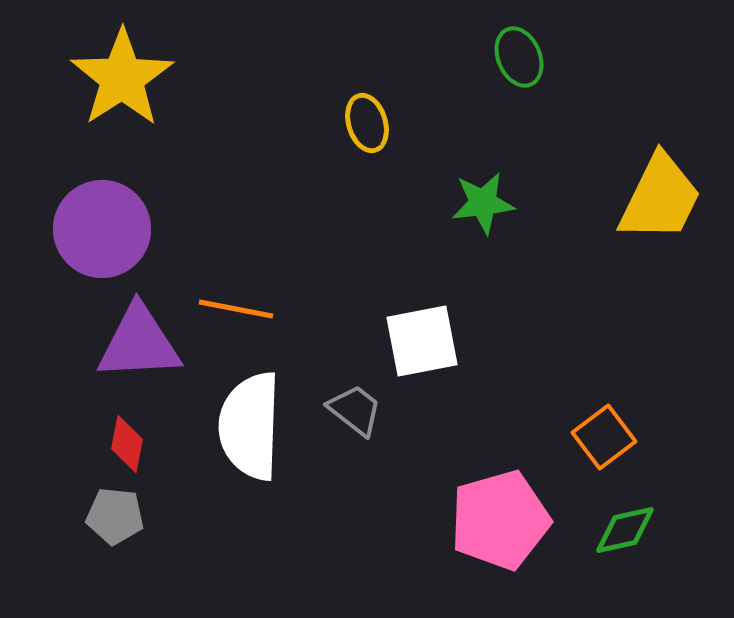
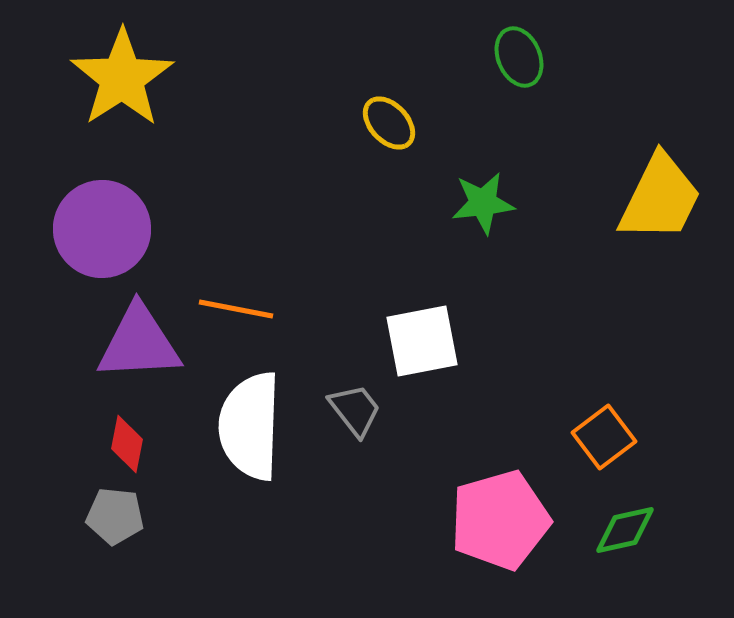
yellow ellipse: moved 22 px right; rotated 26 degrees counterclockwise
gray trapezoid: rotated 14 degrees clockwise
